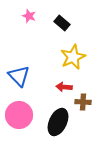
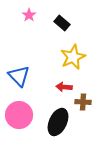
pink star: moved 1 px up; rotated 16 degrees clockwise
